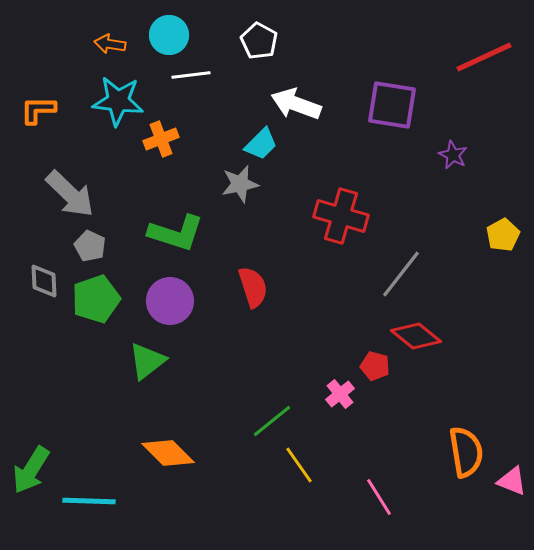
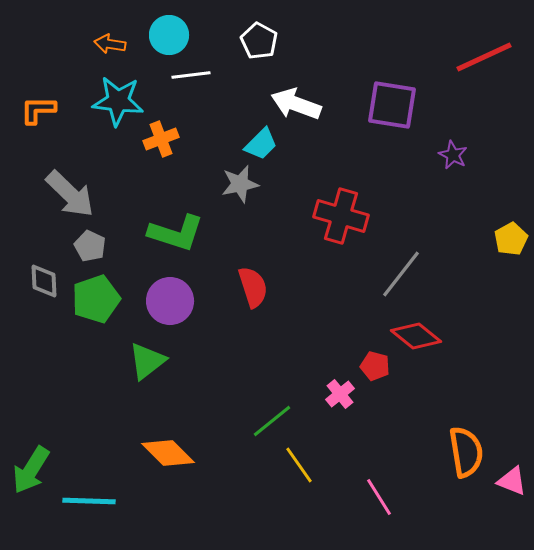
yellow pentagon: moved 8 px right, 4 px down
